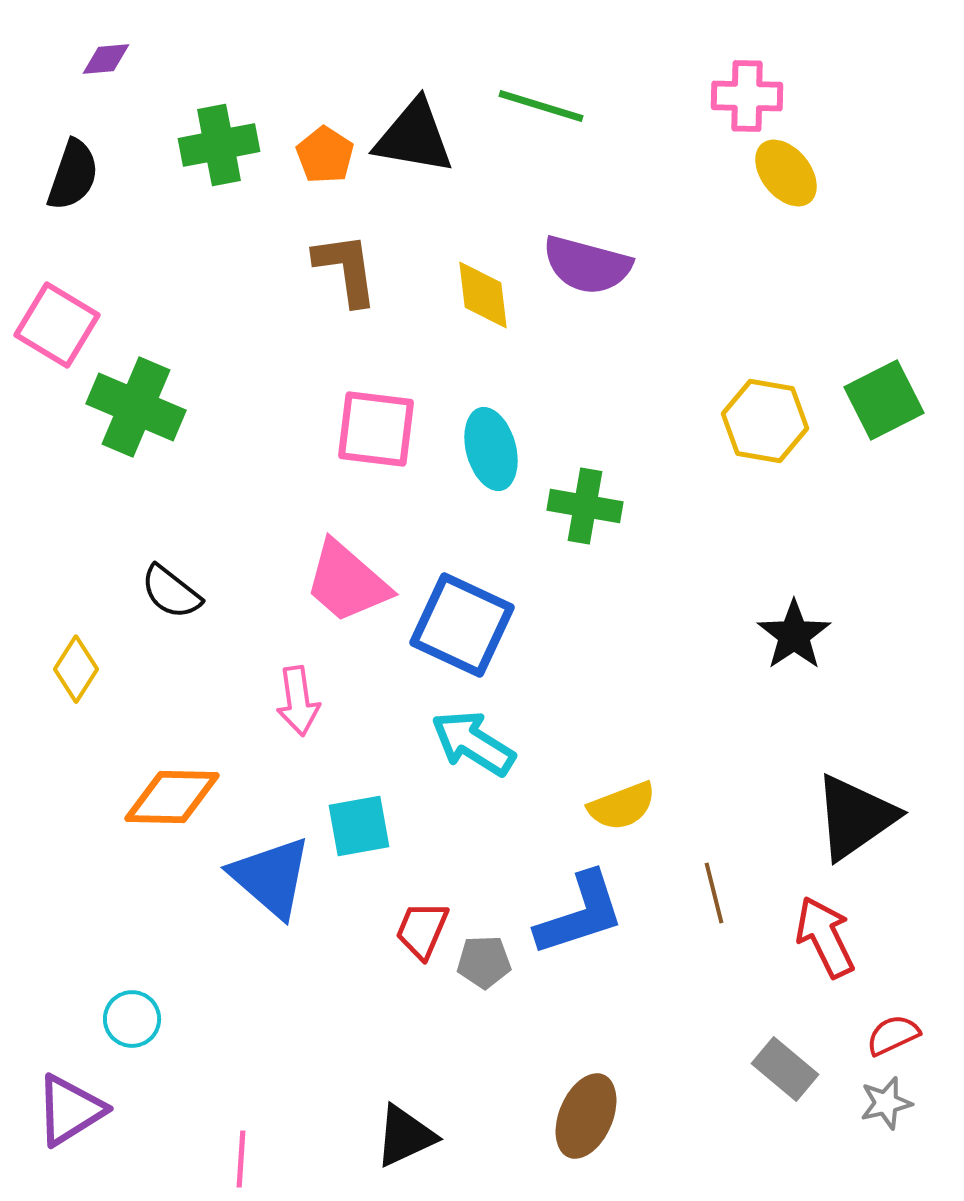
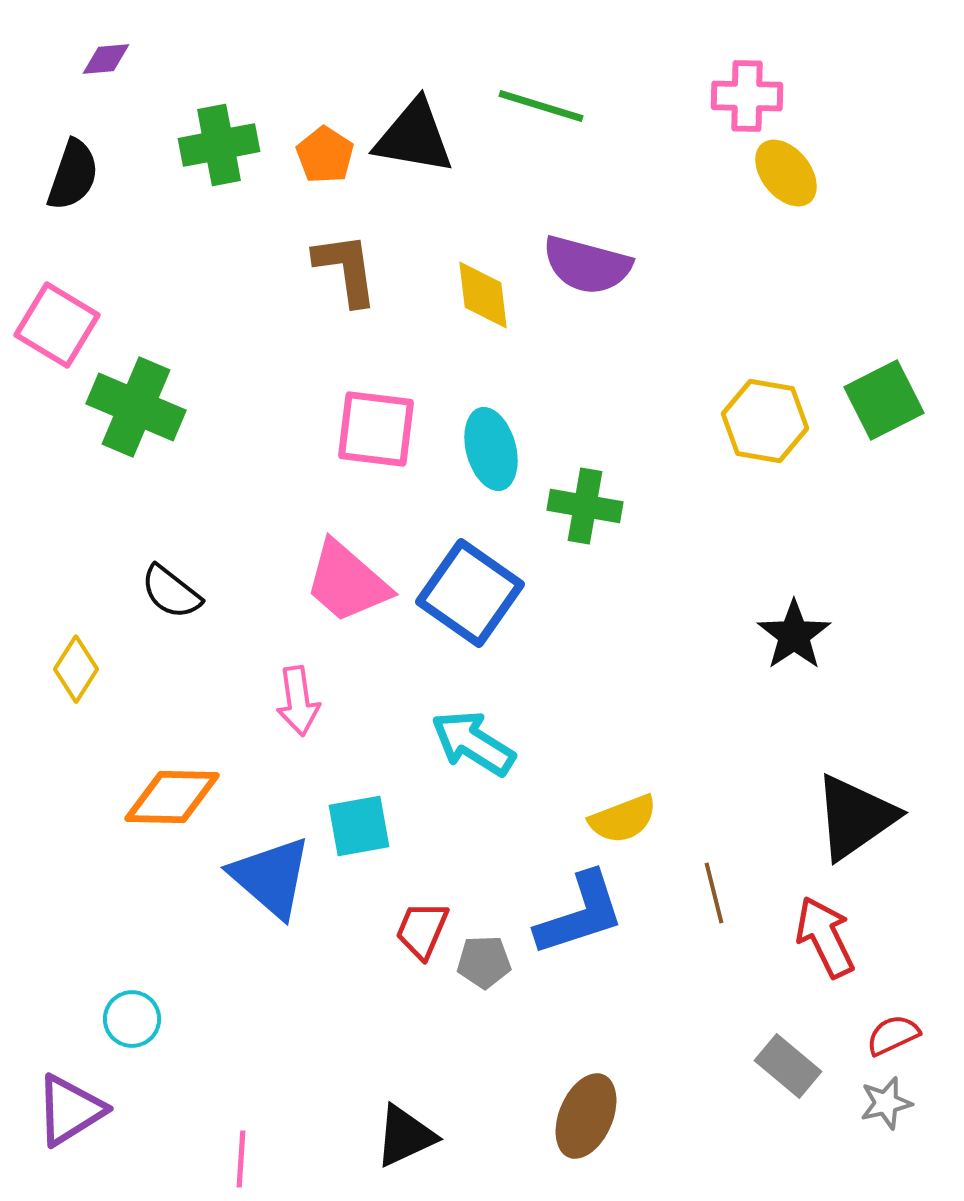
blue square at (462, 625): moved 8 px right, 32 px up; rotated 10 degrees clockwise
yellow semicircle at (622, 806): moved 1 px right, 13 px down
gray rectangle at (785, 1069): moved 3 px right, 3 px up
